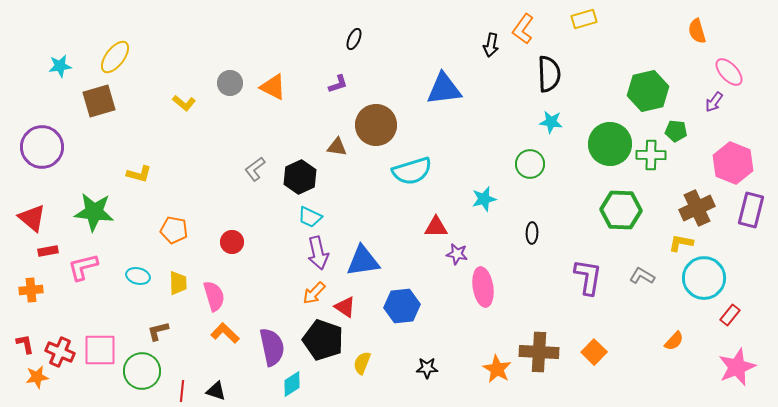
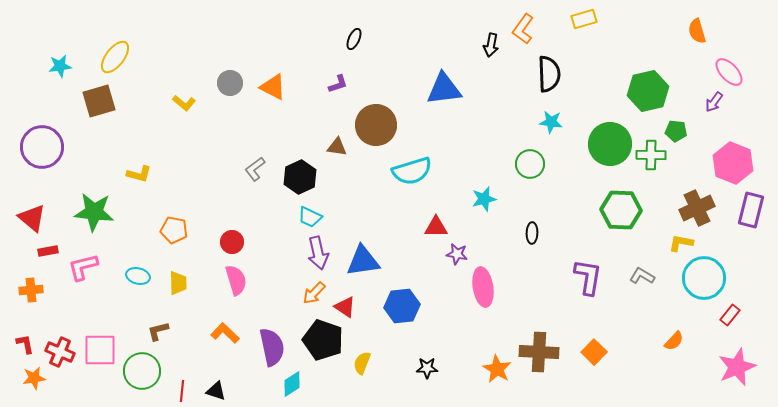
pink semicircle at (214, 296): moved 22 px right, 16 px up
orange star at (37, 377): moved 3 px left, 1 px down
